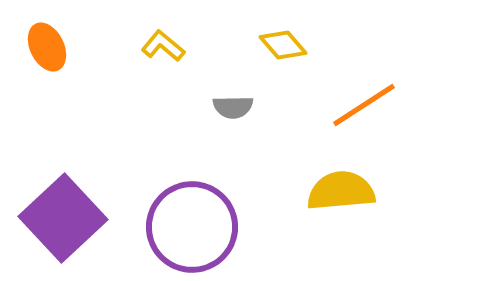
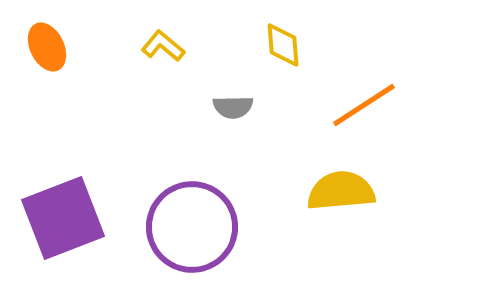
yellow diamond: rotated 36 degrees clockwise
purple square: rotated 22 degrees clockwise
